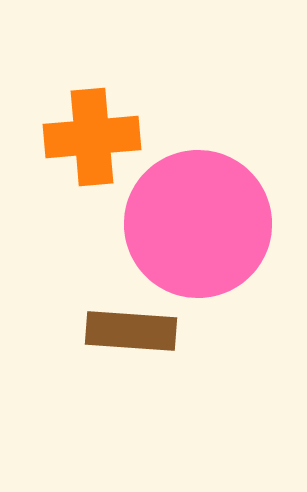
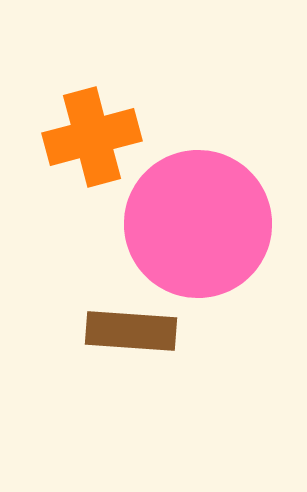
orange cross: rotated 10 degrees counterclockwise
